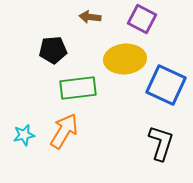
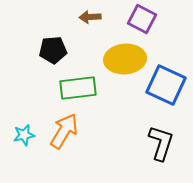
brown arrow: rotated 10 degrees counterclockwise
